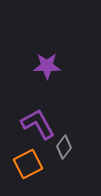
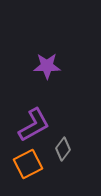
purple L-shape: moved 4 px left, 1 px down; rotated 90 degrees clockwise
gray diamond: moved 1 px left, 2 px down
